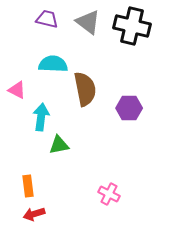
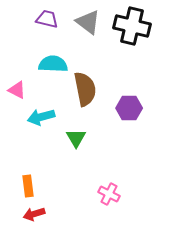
cyan arrow: rotated 112 degrees counterclockwise
green triangle: moved 17 px right, 7 px up; rotated 50 degrees counterclockwise
